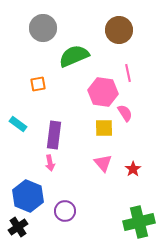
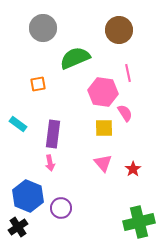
green semicircle: moved 1 px right, 2 px down
purple rectangle: moved 1 px left, 1 px up
purple circle: moved 4 px left, 3 px up
